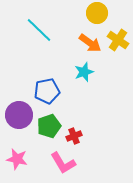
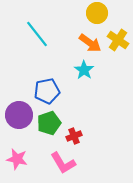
cyan line: moved 2 px left, 4 px down; rotated 8 degrees clockwise
cyan star: moved 2 px up; rotated 18 degrees counterclockwise
green pentagon: moved 3 px up
